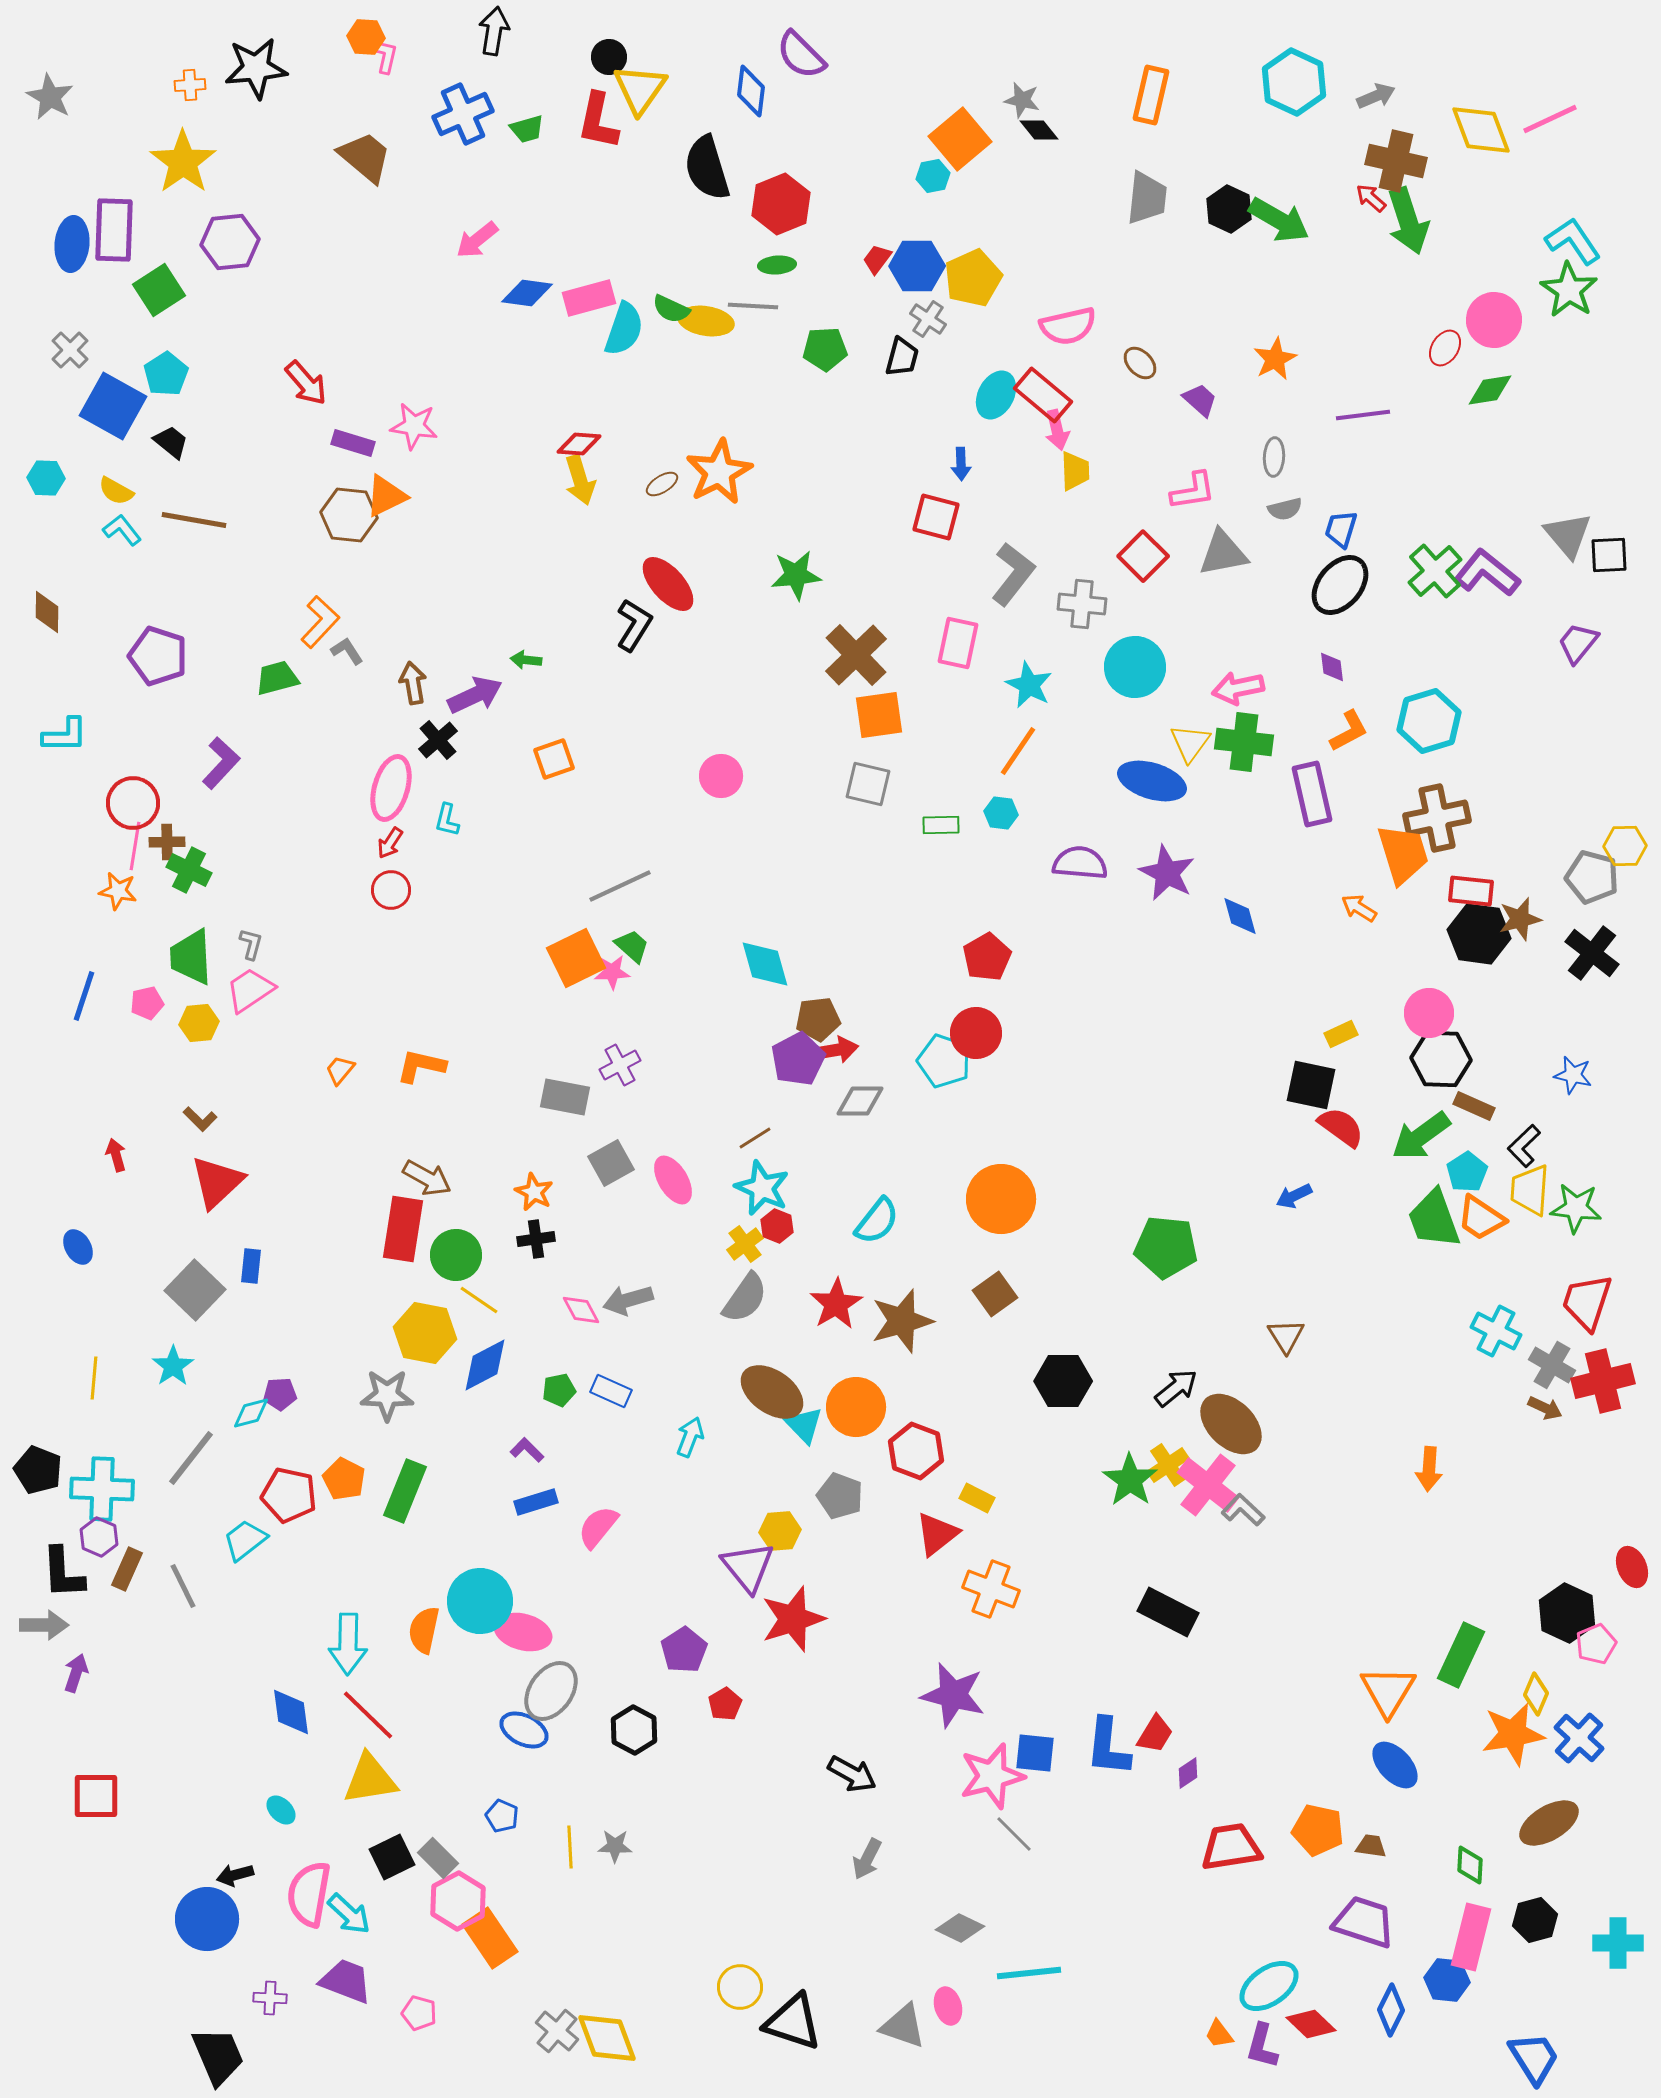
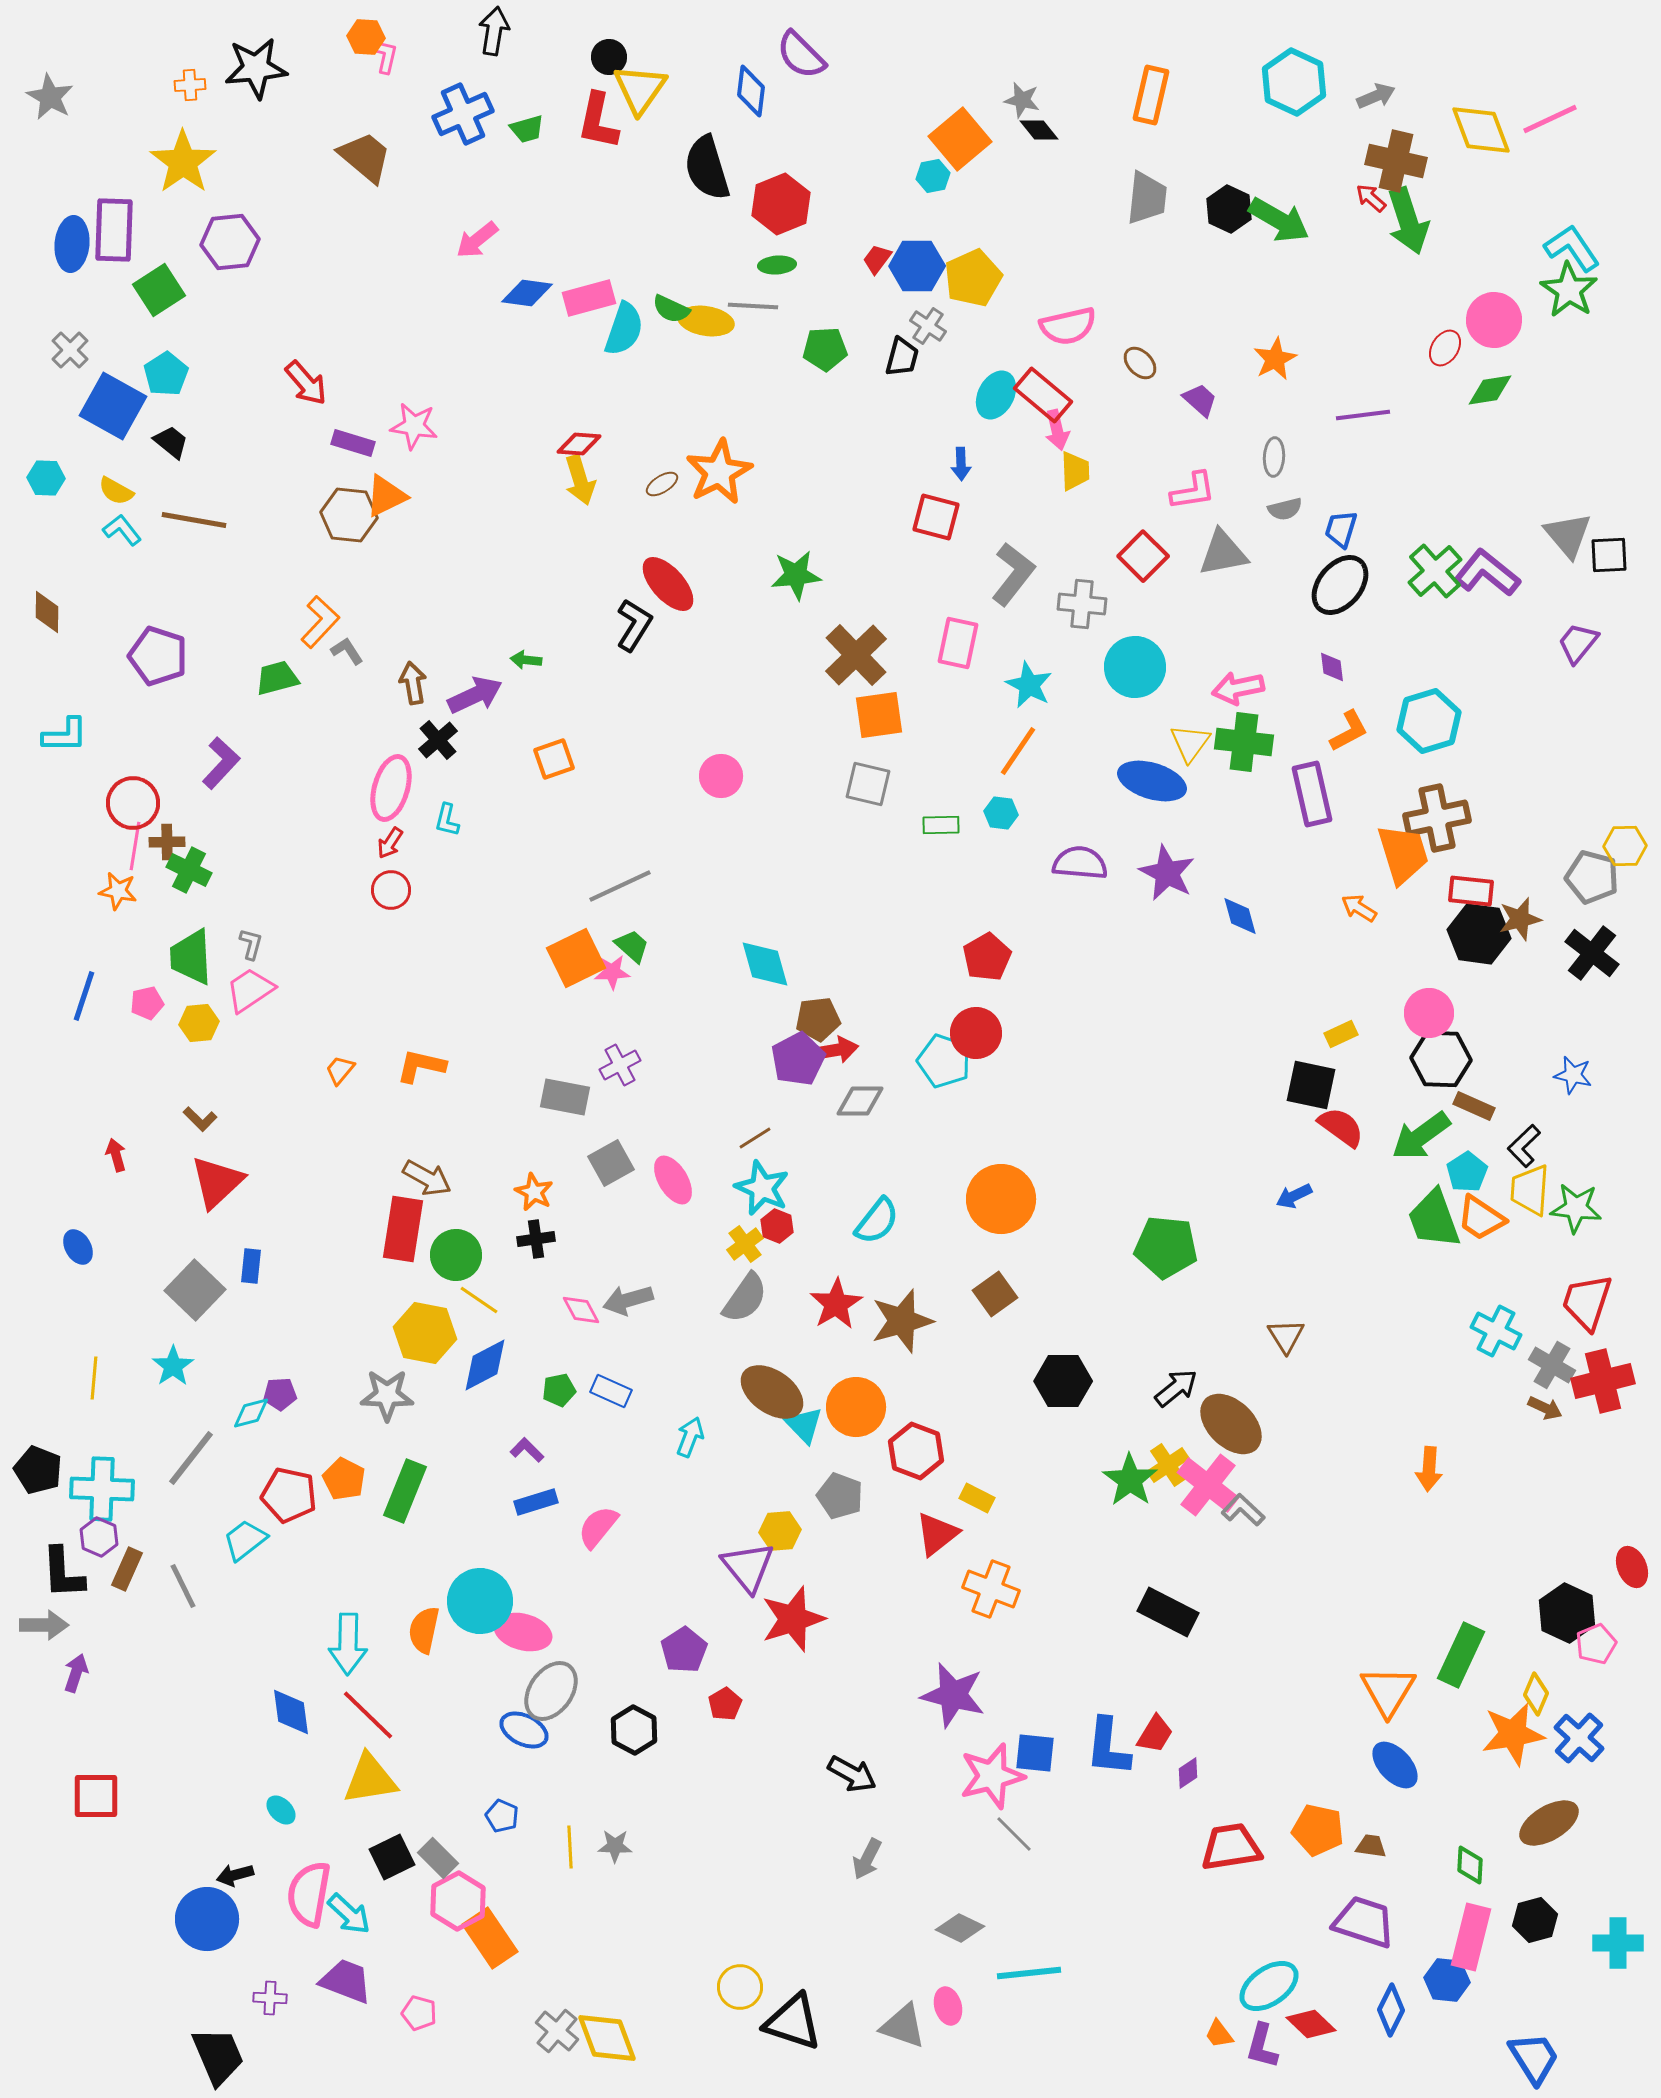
cyan L-shape at (1573, 241): moved 1 px left, 7 px down
gray cross at (928, 319): moved 7 px down
